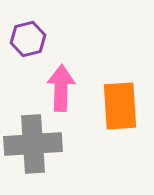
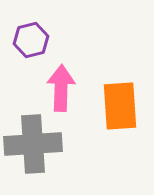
purple hexagon: moved 3 px right, 1 px down
